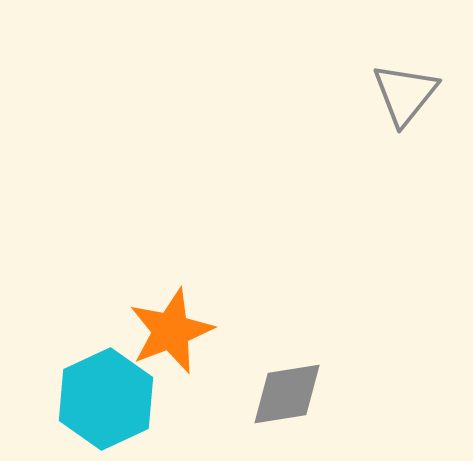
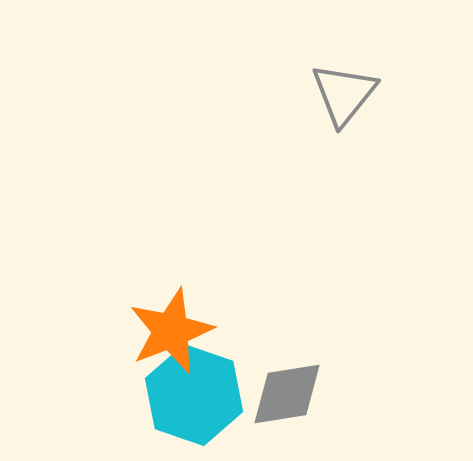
gray triangle: moved 61 px left
cyan hexagon: moved 88 px right, 4 px up; rotated 16 degrees counterclockwise
